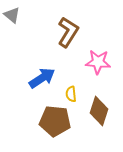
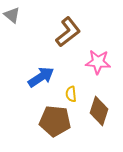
brown L-shape: rotated 20 degrees clockwise
blue arrow: moved 1 px left, 1 px up
